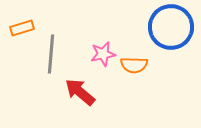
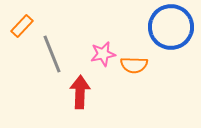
orange rectangle: moved 2 px up; rotated 30 degrees counterclockwise
gray line: moved 1 px right; rotated 27 degrees counterclockwise
red arrow: rotated 52 degrees clockwise
